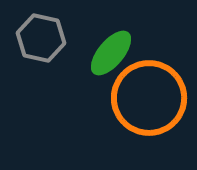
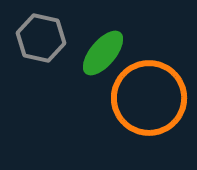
green ellipse: moved 8 px left
